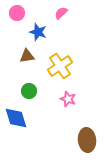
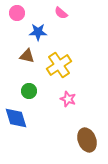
pink semicircle: rotated 96 degrees counterclockwise
blue star: rotated 18 degrees counterclockwise
brown triangle: rotated 21 degrees clockwise
yellow cross: moved 1 px left, 1 px up
brown ellipse: rotated 15 degrees counterclockwise
